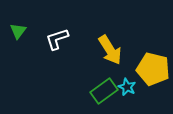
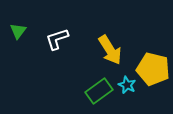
cyan star: moved 2 px up
green rectangle: moved 5 px left
